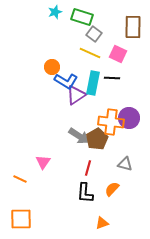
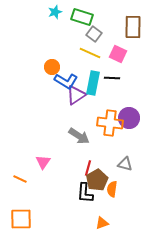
orange cross: moved 1 px left, 1 px down
brown pentagon: moved 41 px down
orange semicircle: rotated 35 degrees counterclockwise
